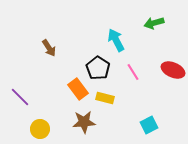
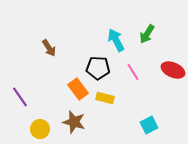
green arrow: moved 7 px left, 11 px down; rotated 42 degrees counterclockwise
black pentagon: rotated 30 degrees counterclockwise
purple line: rotated 10 degrees clockwise
brown star: moved 10 px left; rotated 20 degrees clockwise
